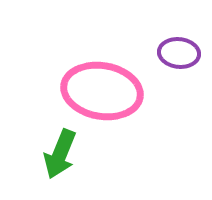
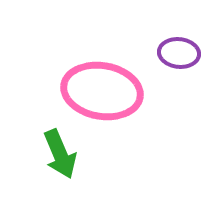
green arrow: rotated 45 degrees counterclockwise
